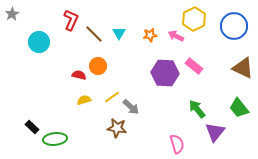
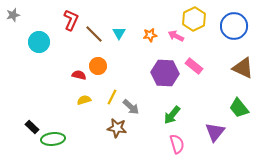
gray star: moved 1 px right, 1 px down; rotated 16 degrees clockwise
yellow line: rotated 28 degrees counterclockwise
green arrow: moved 25 px left, 6 px down; rotated 102 degrees counterclockwise
green ellipse: moved 2 px left
